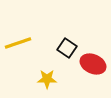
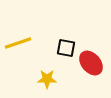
black square: moved 1 px left; rotated 24 degrees counterclockwise
red ellipse: moved 2 px left, 1 px up; rotated 25 degrees clockwise
